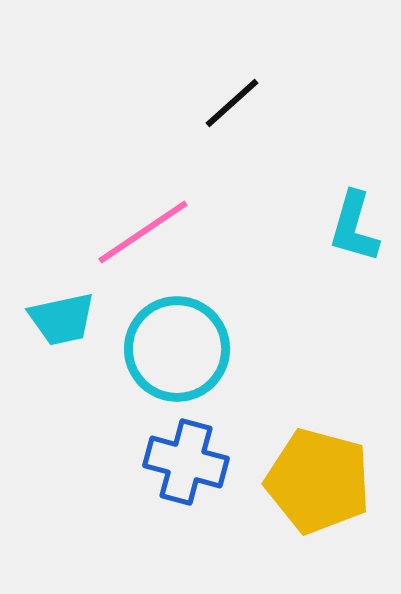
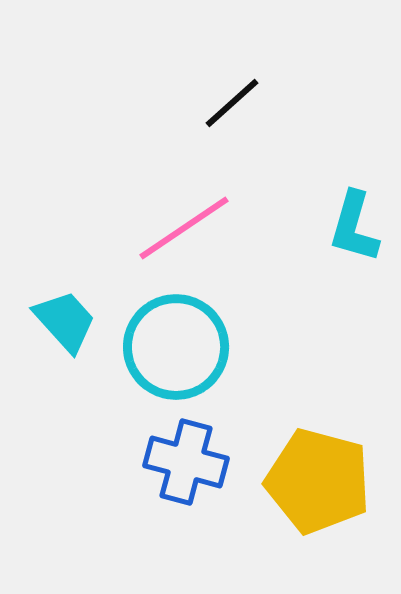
pink line: moved 41 px right, 4 px up
cyan trapezoid: moved 3 px right, 2 px down; rotated 120 degrees counterclockwise
cyan circle: moved 1 px left, 2 px up
